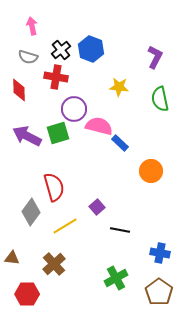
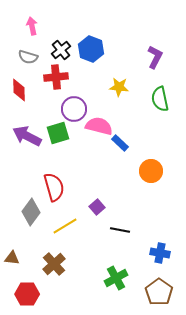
red cross: rotated 15 degrees counterclockwise
